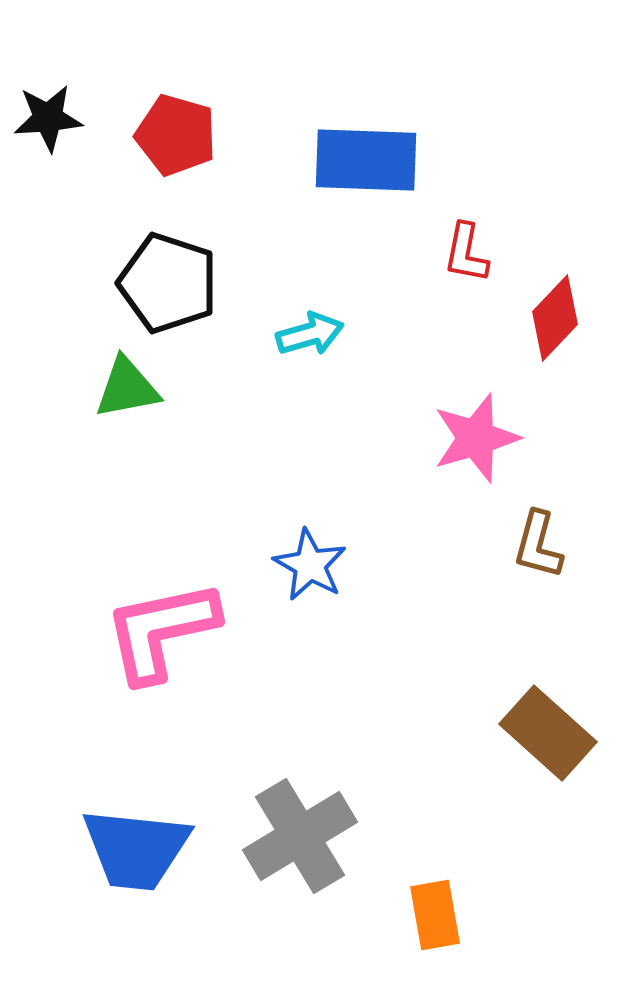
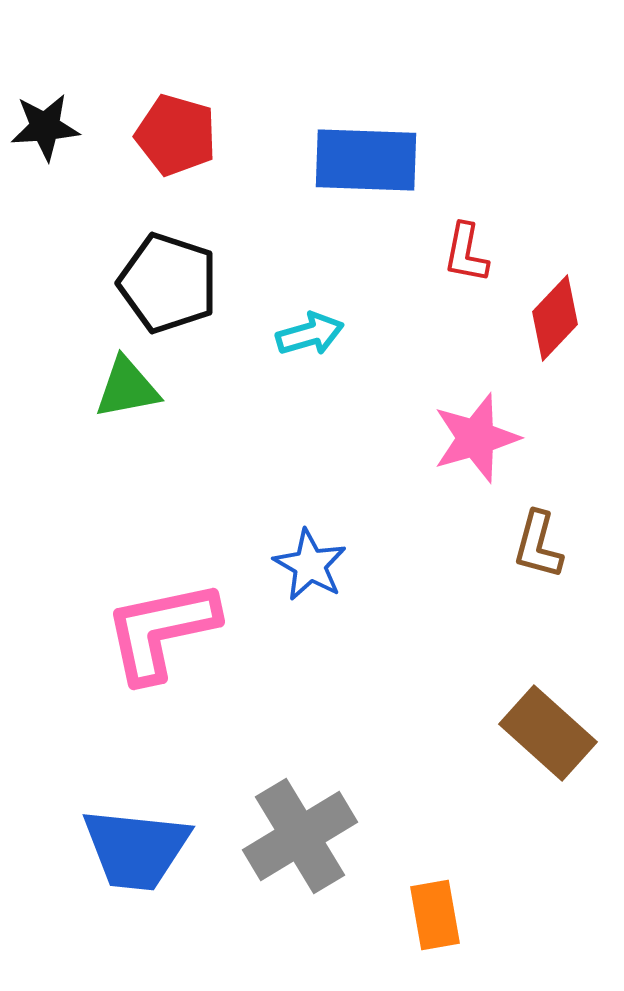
black star: moved 3 px left, 9 px down
